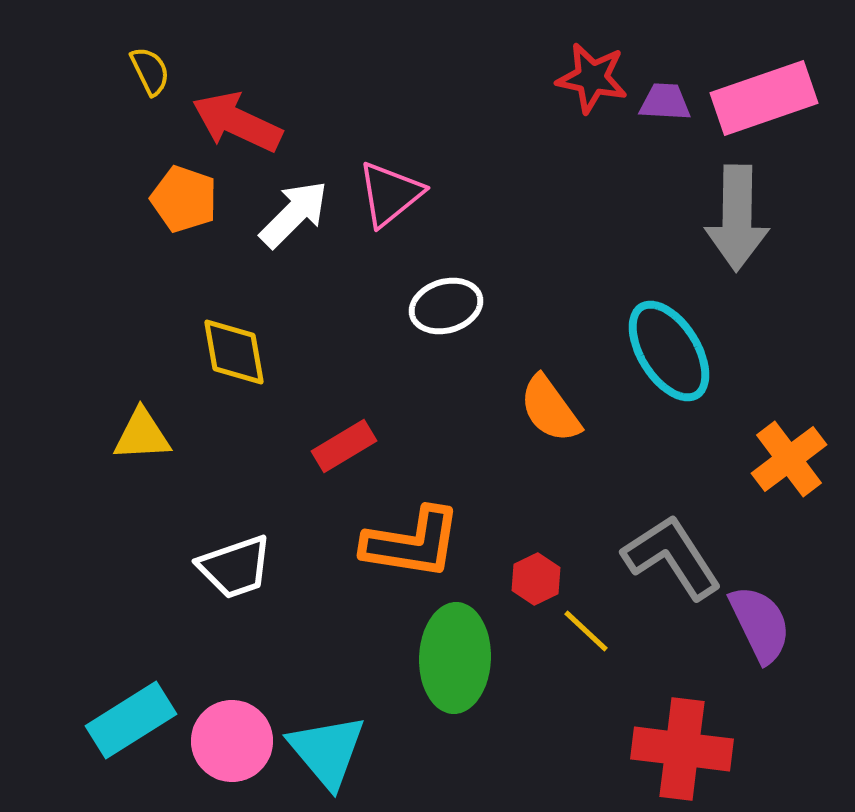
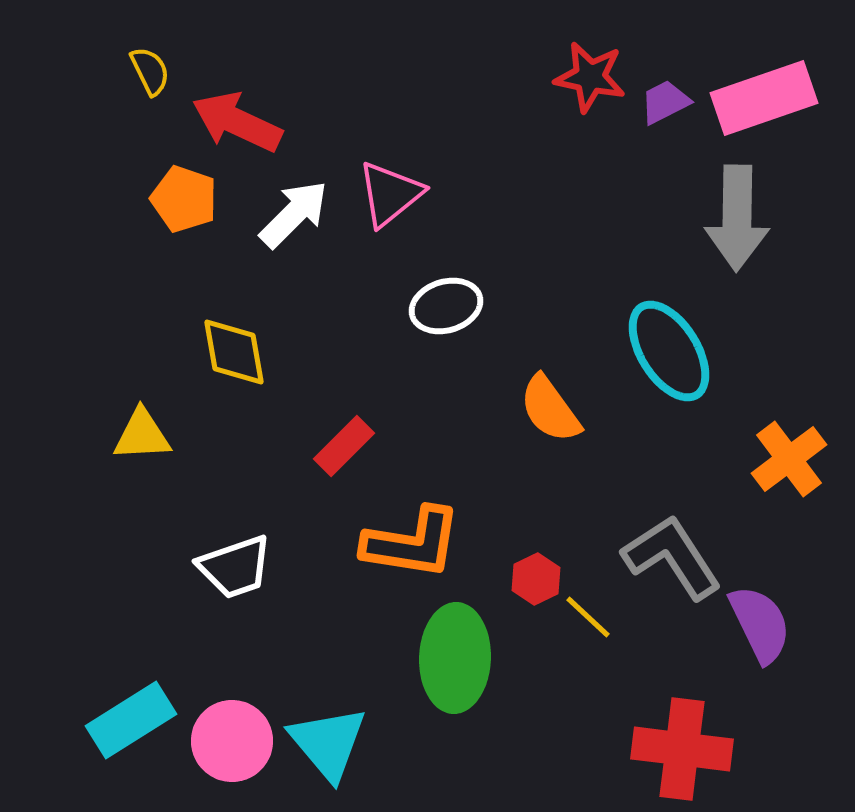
red star: moved 2 px left, 1 px up
purple trapezoid: rotated 30 degrees counterclockwise
red rectangle: rotated 14 degrees counterclockwise
yellow line: moved 2 px right, 14 px up
cyan triangle: moved 1 px right, 8 px up
